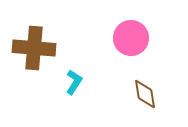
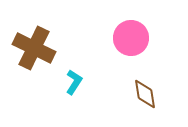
brown cross: rotated 21 degrees clockwise
